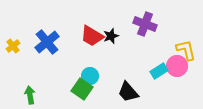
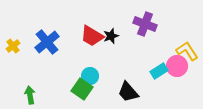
yellow L-shape: moved 1 px right, 1 px down; rotated 20 degrees counterclockwise
